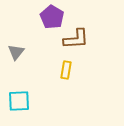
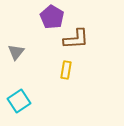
cyan square: rotated 30 degrees counterclockwise
